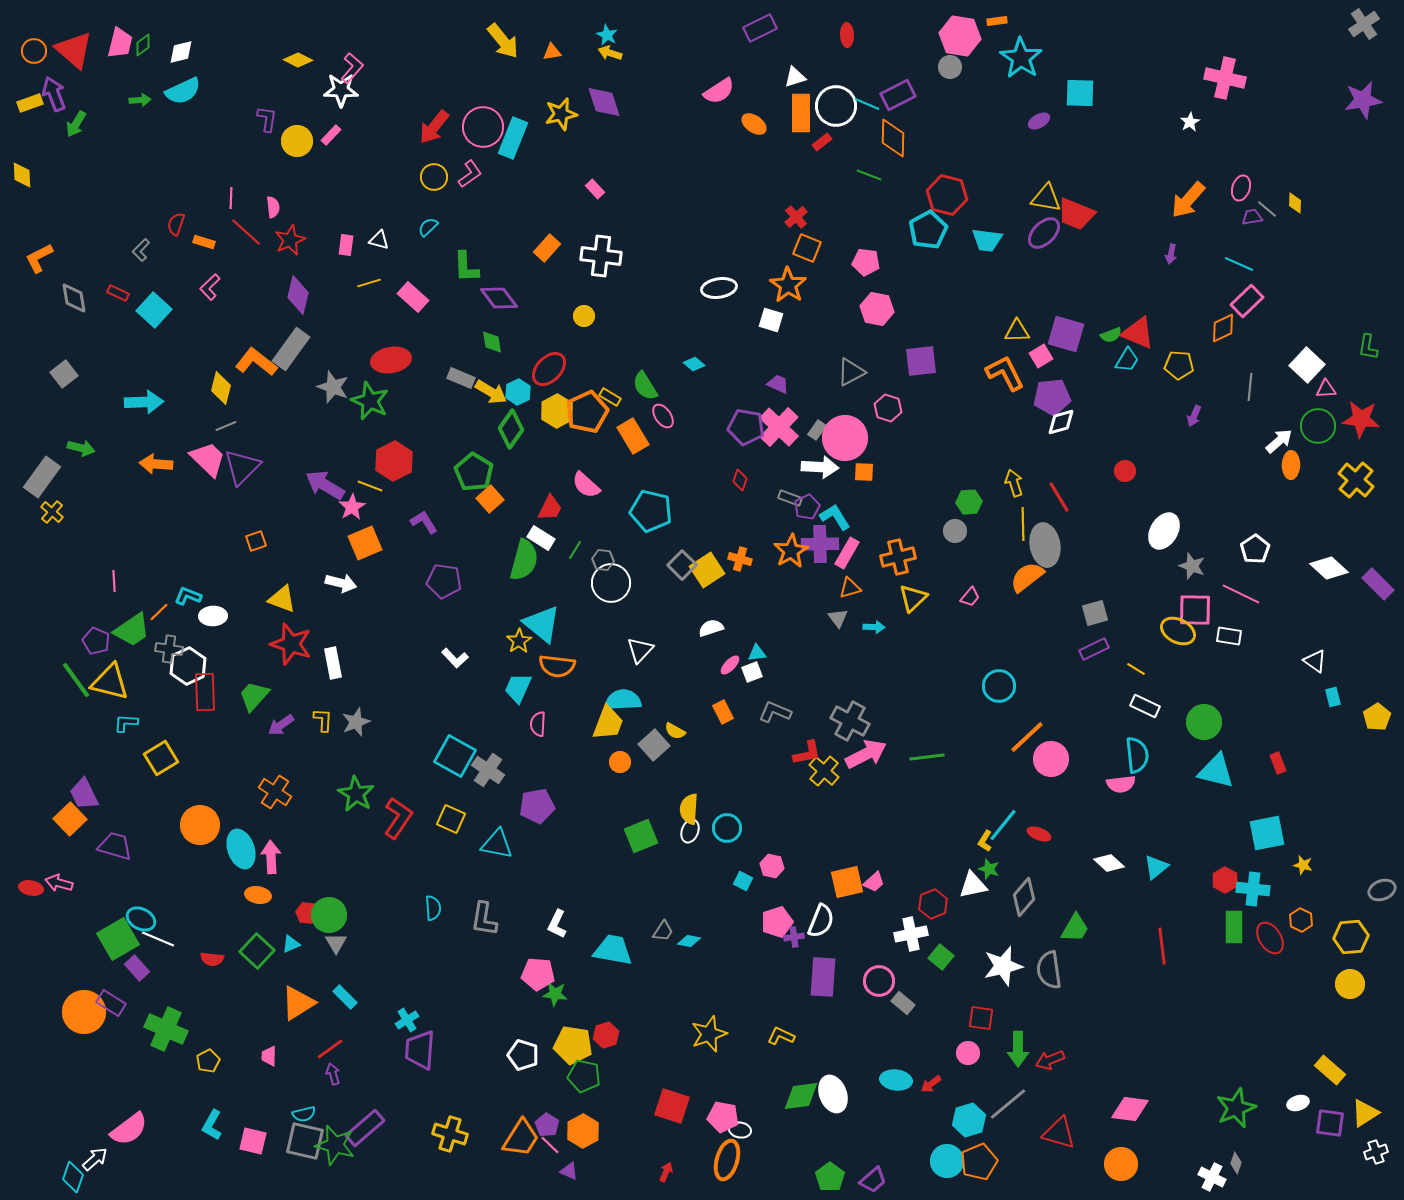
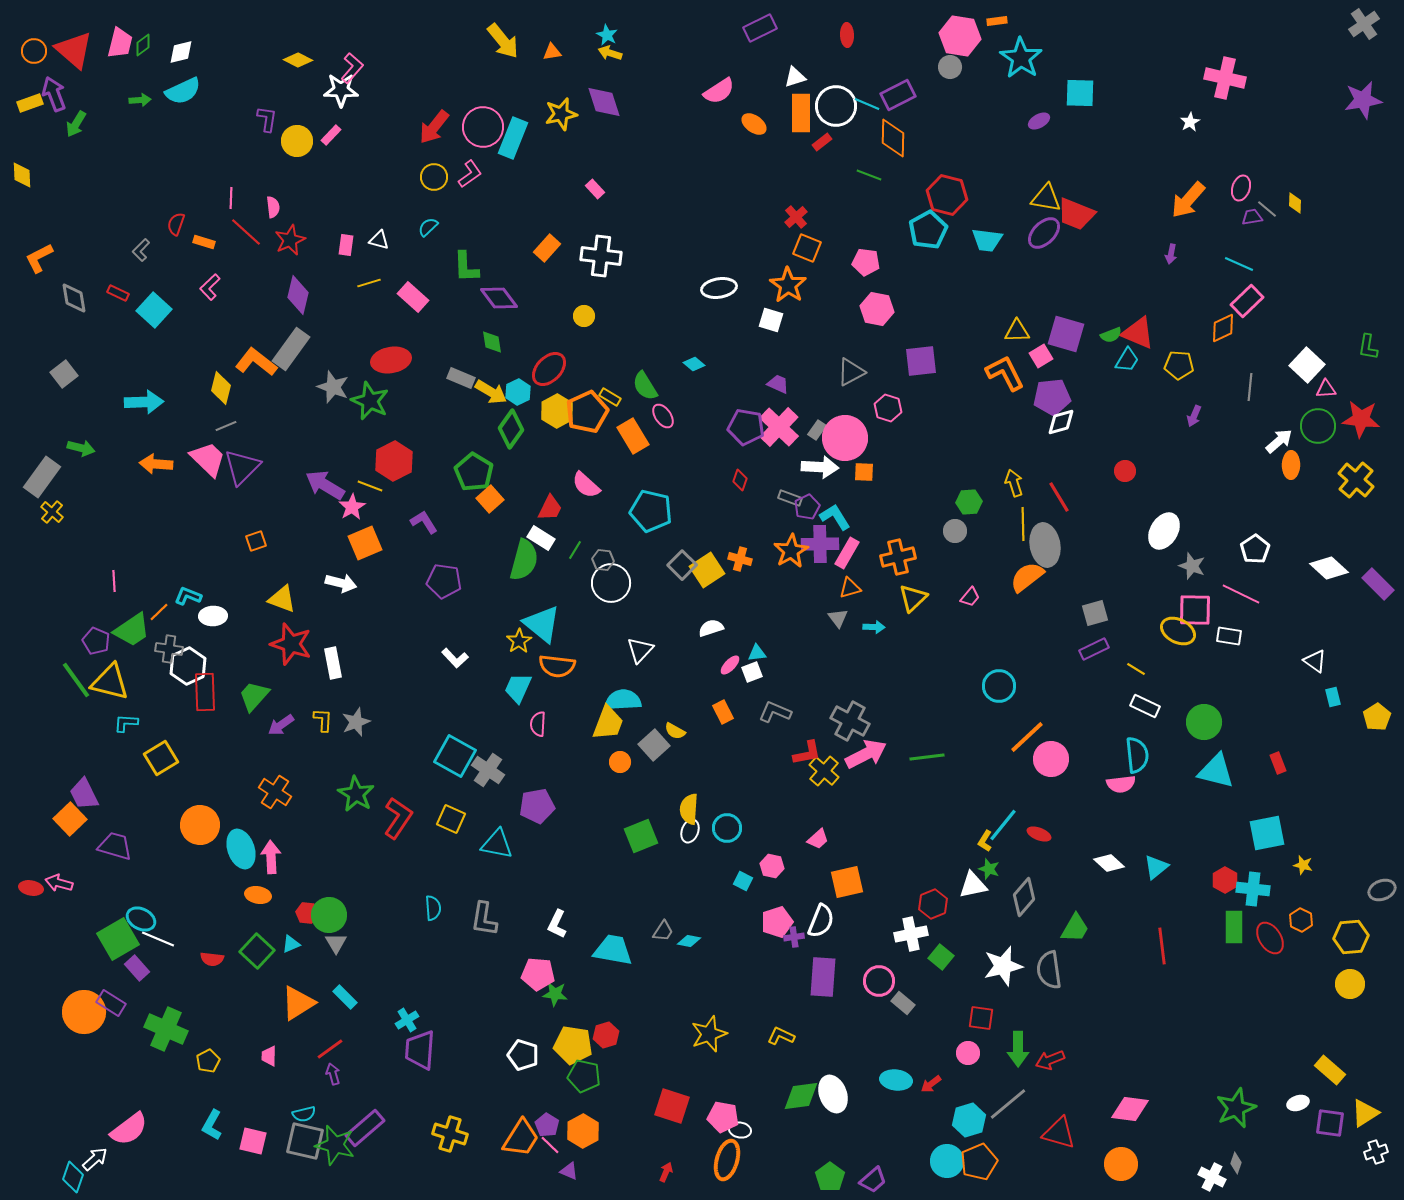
pink trapezoid at (874, 882): moved 56 px left, 43 px up
